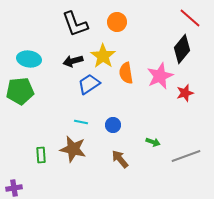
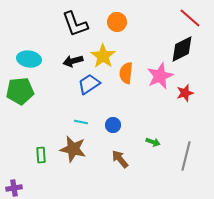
black diamond: rotated 24 degrees clockwise
orange semicircle: rotated 15 degrees clockwise
gray line: rotated 56 degrees counterclockwise
